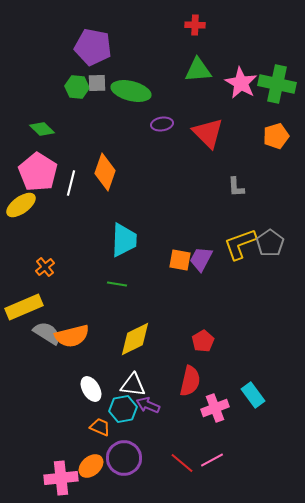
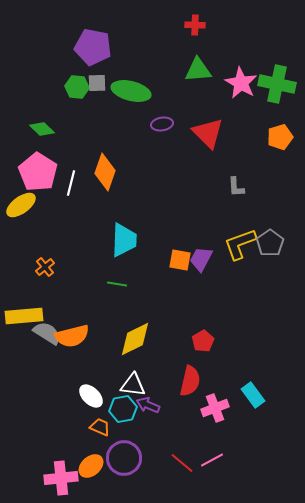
orange pentagon at (276, 136): moved 4 px right, 1 px down
yellow rectangle at (24, 307): moved 9 px down; rotated 18 degrees clockwise
white ellipse at (91, 389): moved 7 px down; rotated 15 degrees counterclockwise
